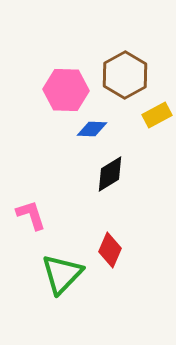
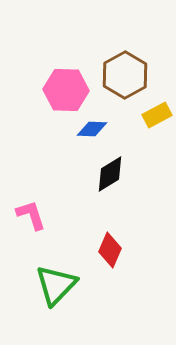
green triangle: moved 6 px left, 11 px down
